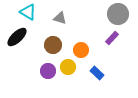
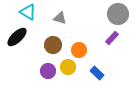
orange circle: moved 2 px left
